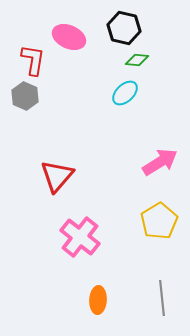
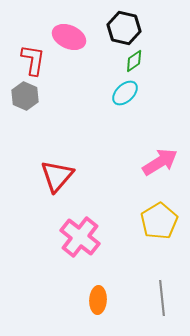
green diamond: moved 3 px left, 1 px down; rotated 40 degrees counterclockwise
